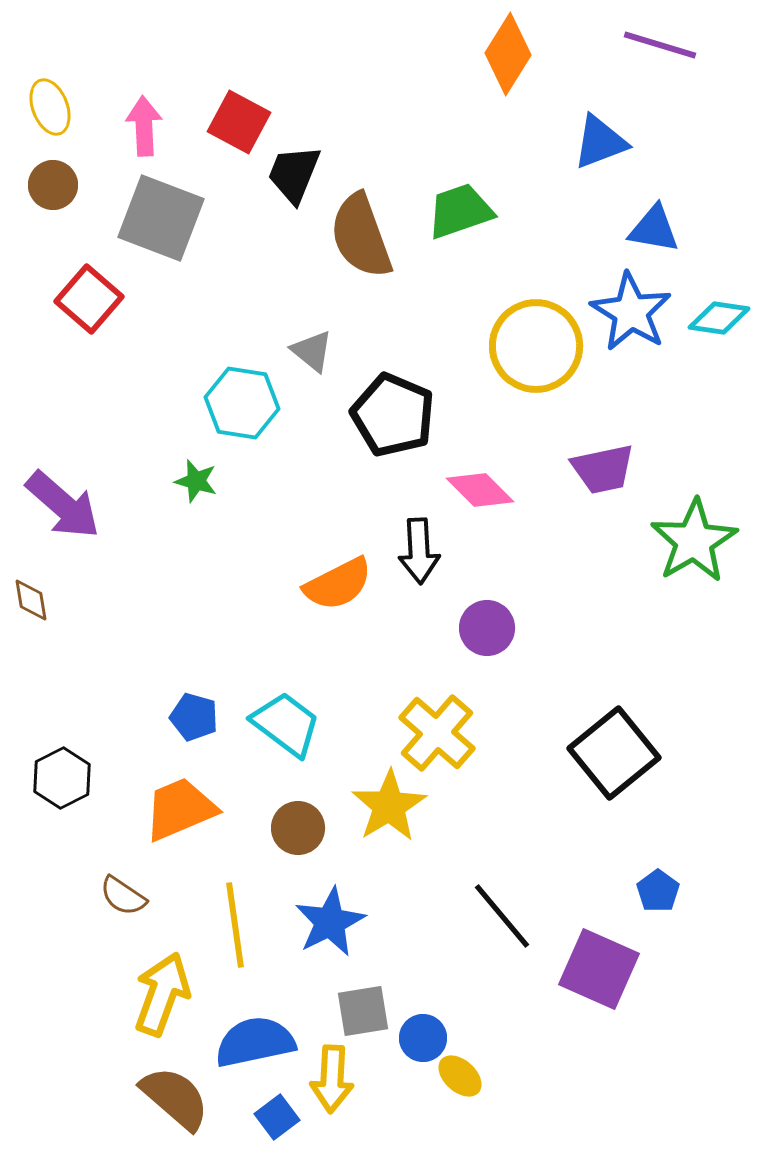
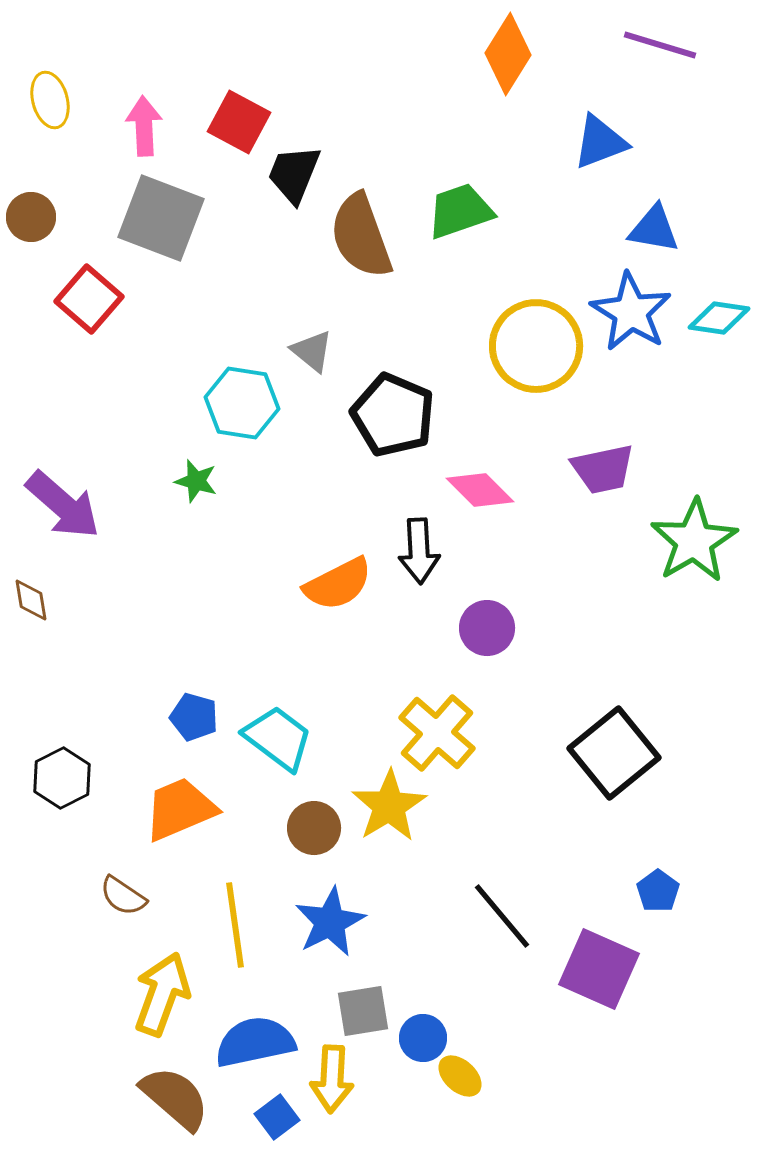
yellow ellipse at (50, 107): moved 7 px up; rotated 6 degrees clockwise
brown circle at (53, 185): moved 22 px left, 32 px down
cyan trapezoid at (286, 724): moved 8 px left, 14 px down
brown circle at (298, 828): moved 16 px right
